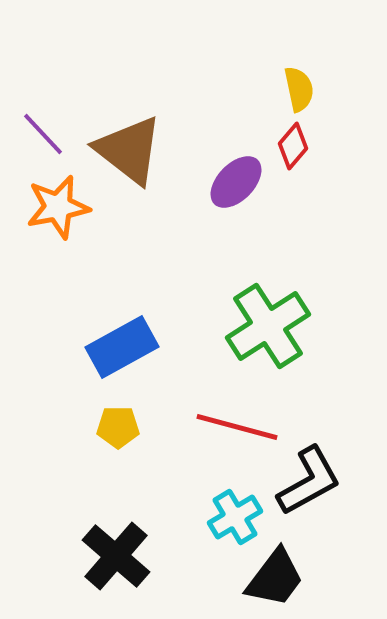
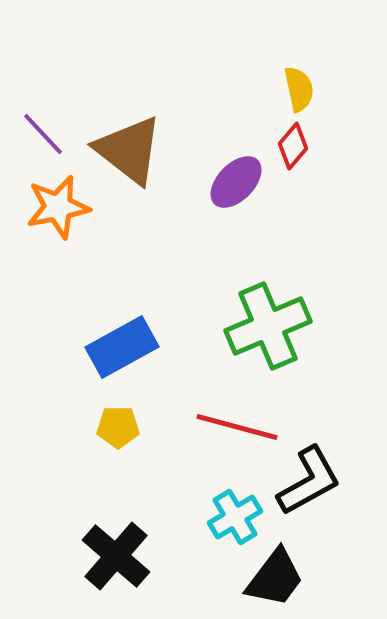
green cross: rotated 10 degrees clockwise
